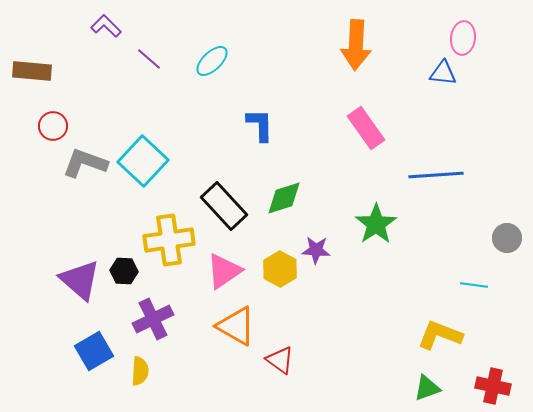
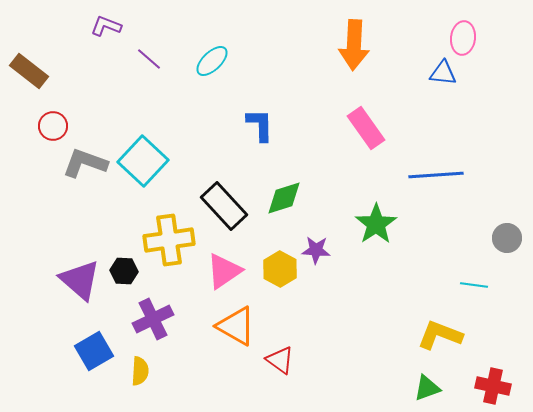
purple L-shape: rotated 24 degrees counterclockwise
orange arrow: moved 2 px left
brown rectangle: moved 3 px left; rotated 33 degrees clockwise
